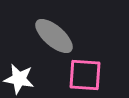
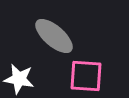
pink square: moved 1 px right, 1 px down
